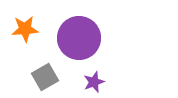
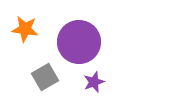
orange star: rotated 12 degrees clockwise
purple circle: moved 4 px down
